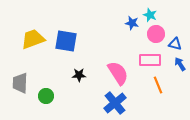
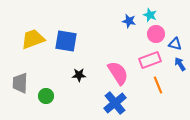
blue star: moved 3 px left, 2 px up
pink rectangle: rotated 20 degrees counterclockwise
